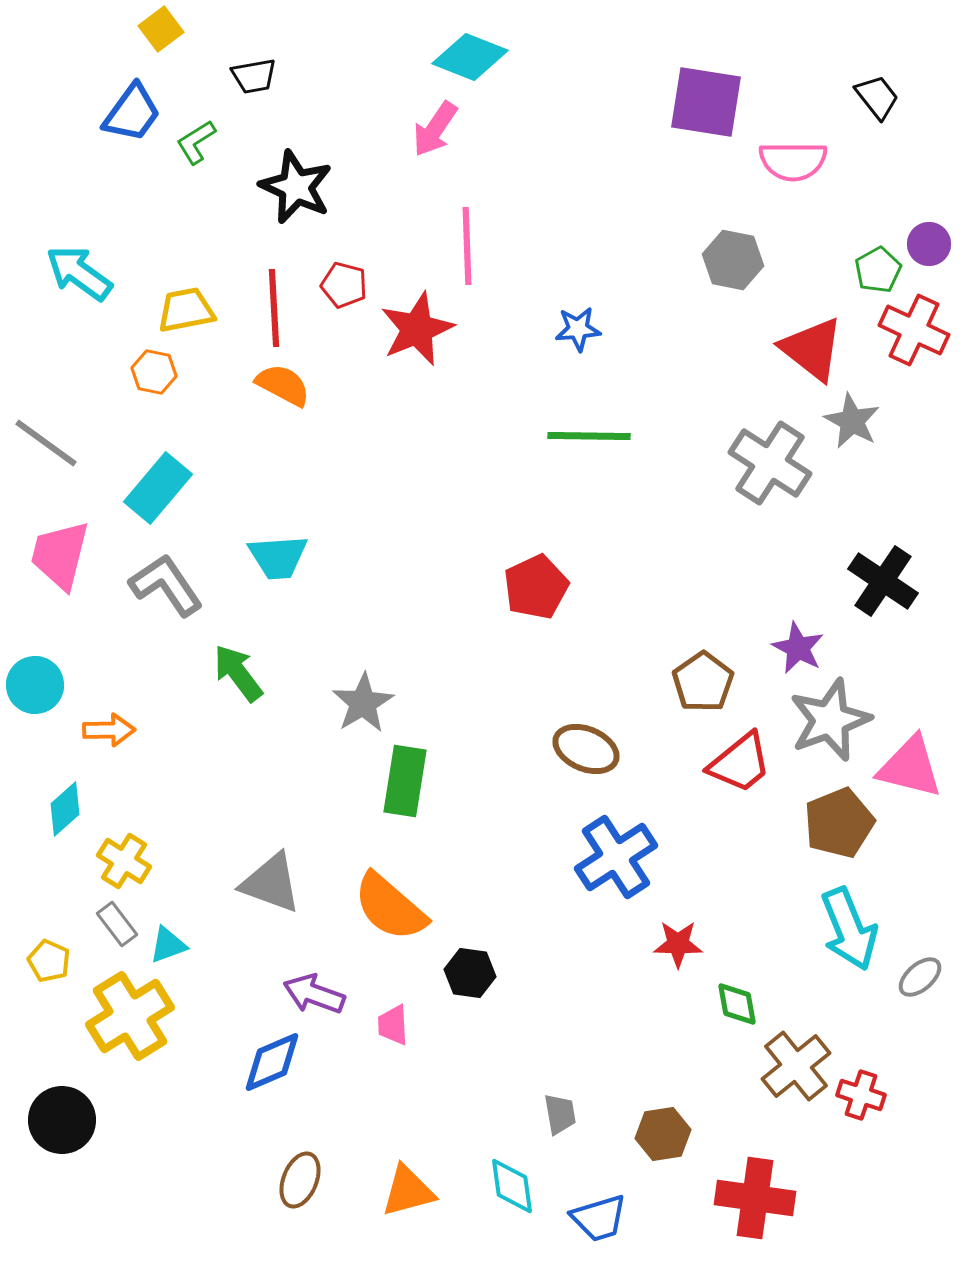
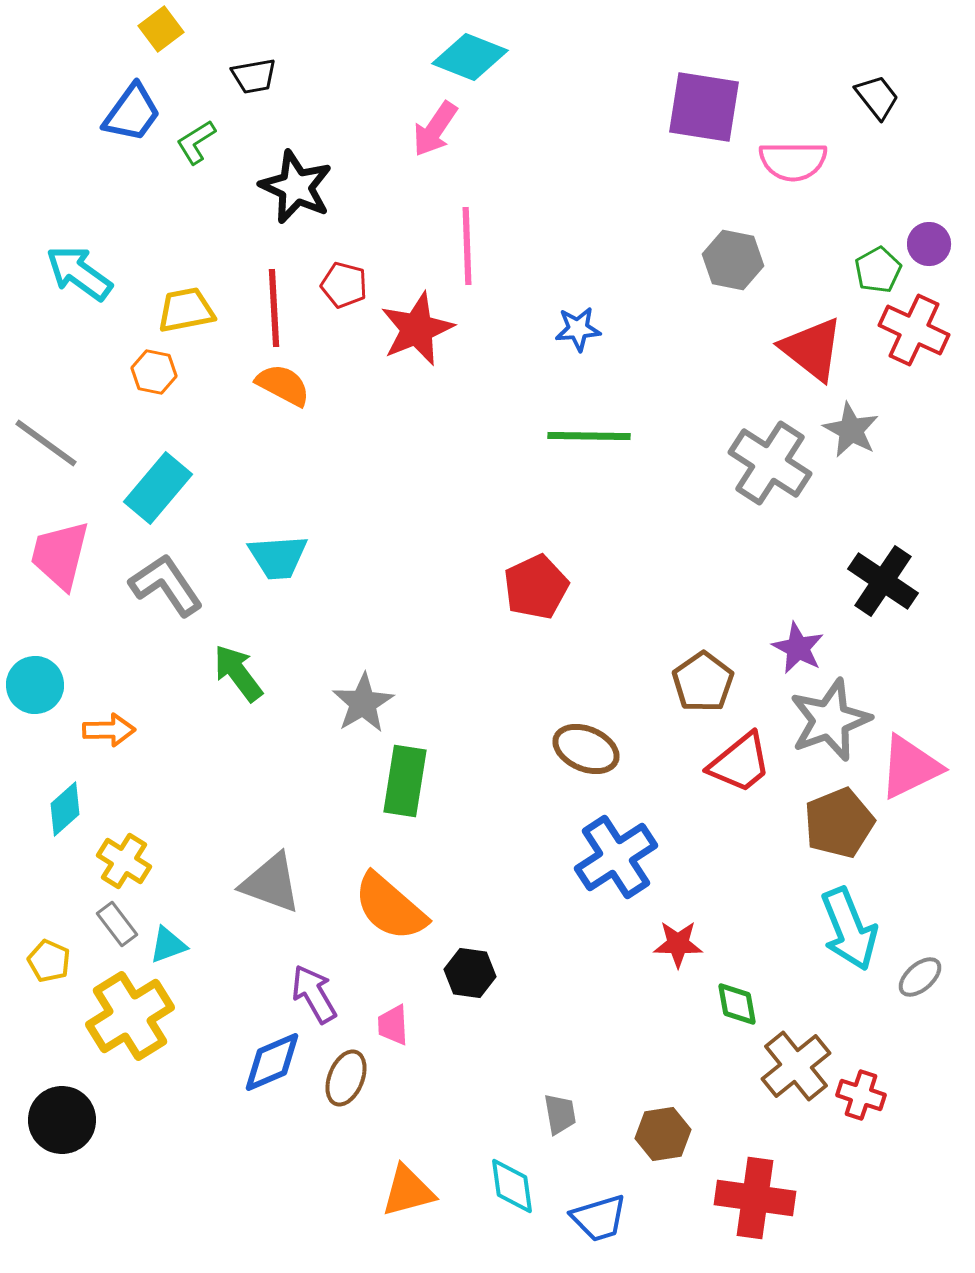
purple square at (706, 102): moved 2 px left, 5 px down
gray star at (852, 421): moved 1 px left, 9 px down
pink triangle at (910, 767): rotated 40 degrees counterclockwise
purple arrow at (314, 994): rotated 40 degrees clockwise
brown ellipse at (300, 1180): moved 46 px right, 102 px up
